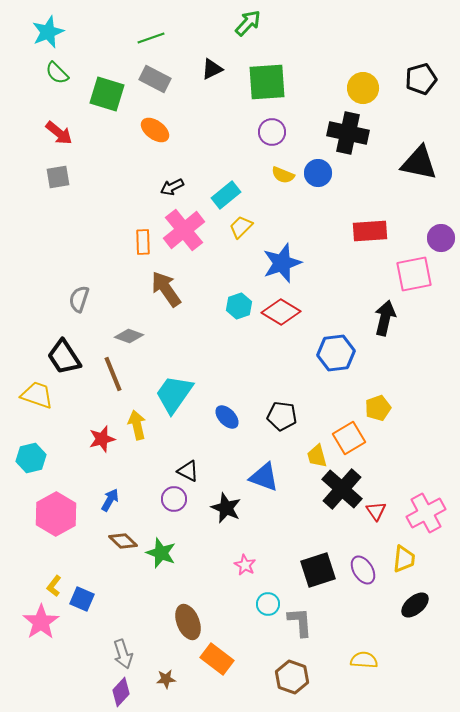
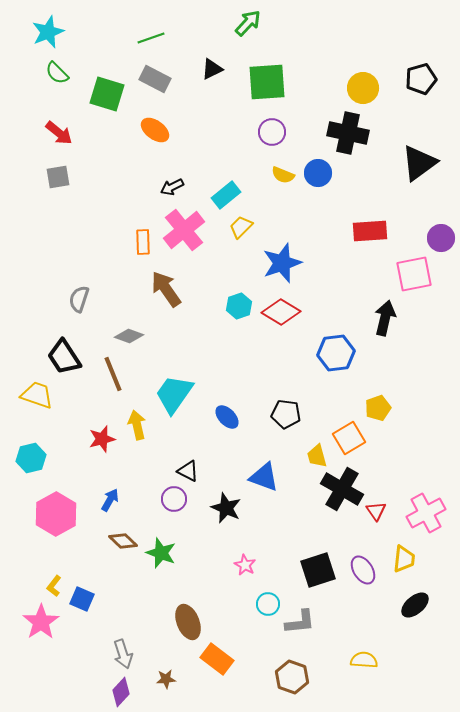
black triangle at (419, 163): rotated 48 degrees counterclockwise
black pentagon at (282, 416): moved 4 px right, 2 px up
black cross at (342, 489): rotated 12 degrees counterclockwise
gray L-shape at (300, 622): rotated 88 degrees clockwise
